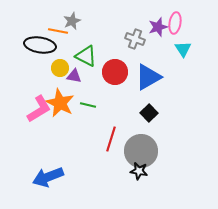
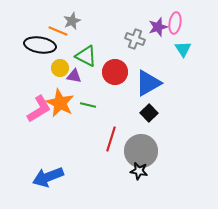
orange line: rotated 12 degrees clockwise
blue triangle: moved 6 px down
